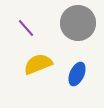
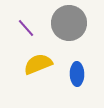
gray circle: moved 9 px left
blue ellipse: rotated 25 degrees counterclockwise
